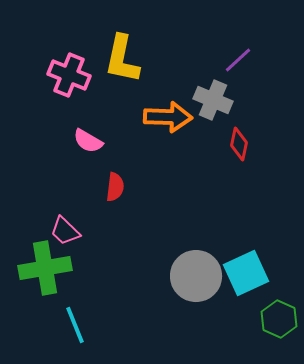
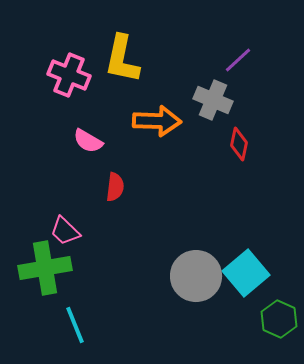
orange arrow: moved 11 px left, 4 px down
cyan square: rotated 15 degrees counterclockwise
